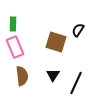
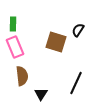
black triangle: moved 12 px left, 19 px down
